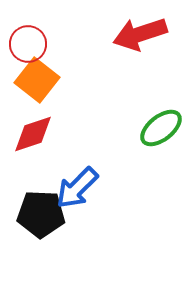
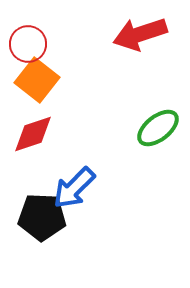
green ellipse: moved 3 px left
blue arrow: moved 3 px left
black pentagon: moved 1 px right, 3 px down
